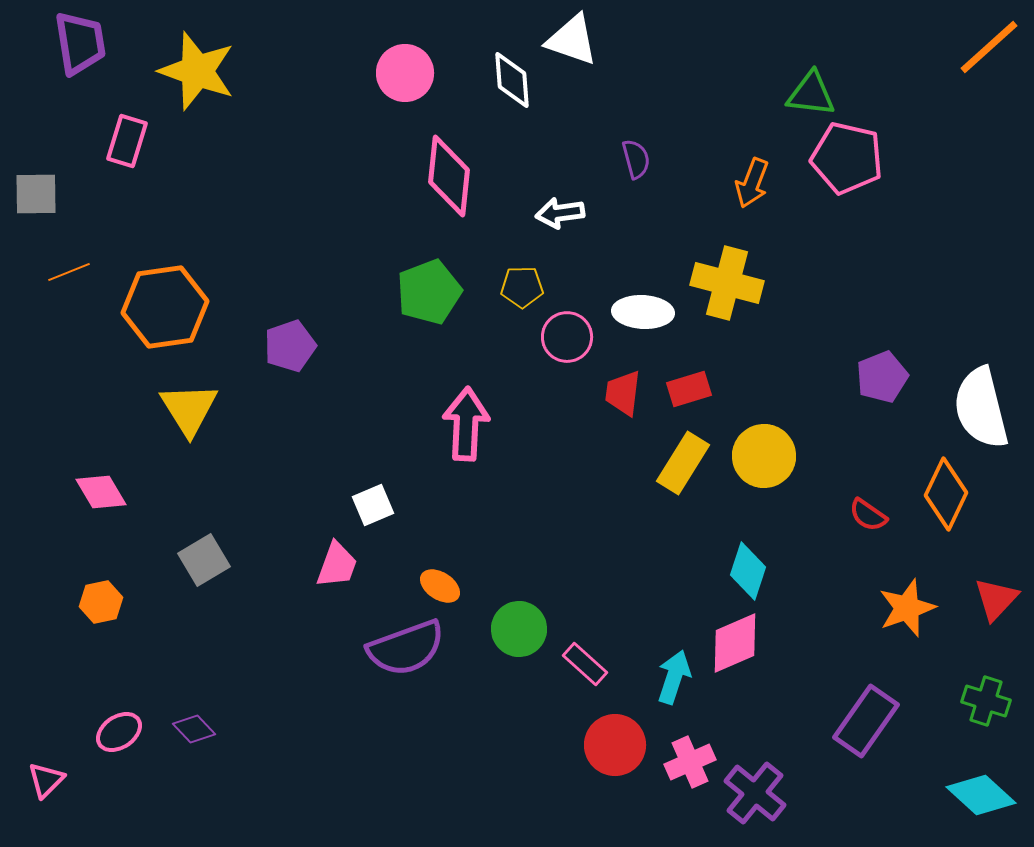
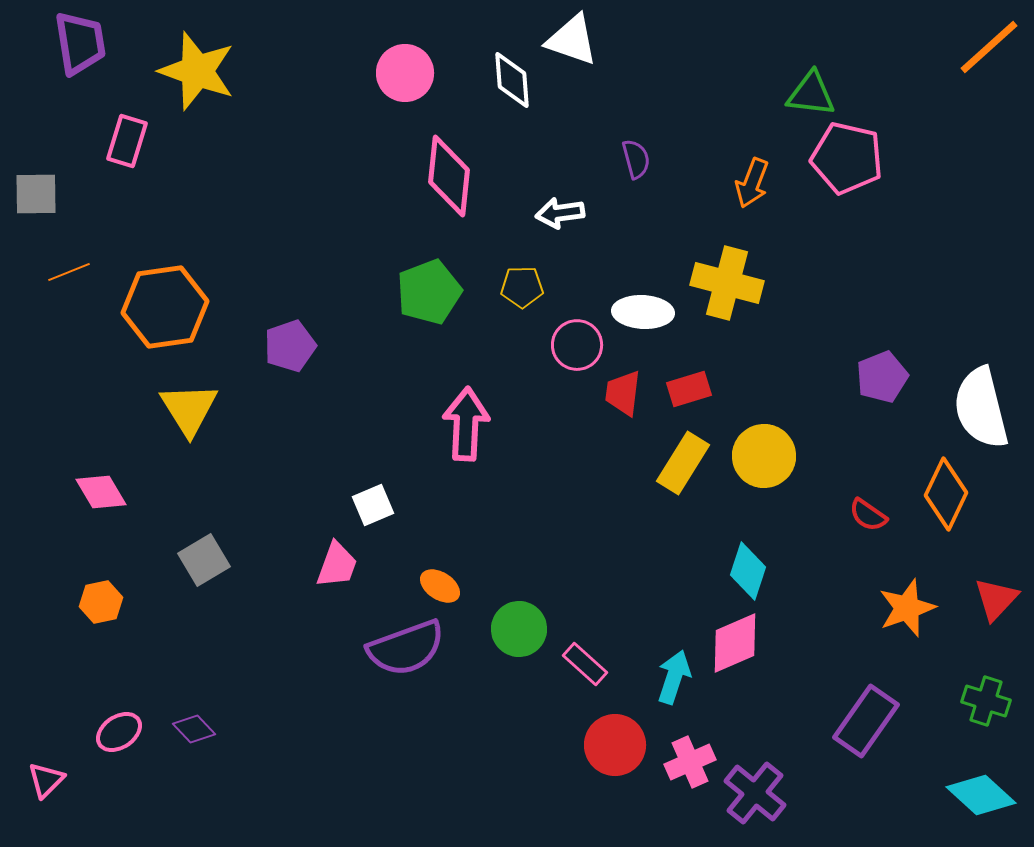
pink circle at (567, 337): moved 10 px right, 8 px down
